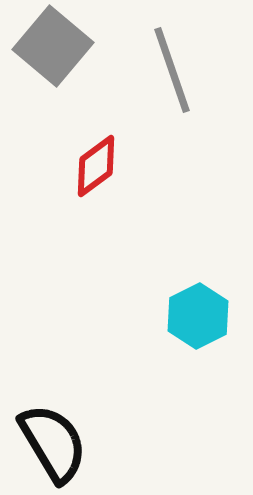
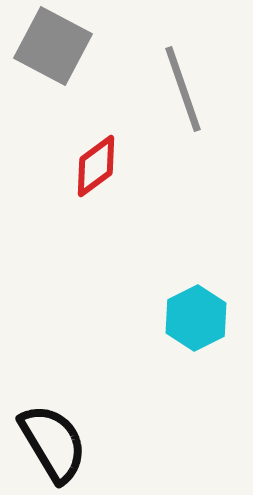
gray square: rotated 12 degrees counterclockwise
gray line: moved 11 px right, 19 px down
cyan hexagon: moved 2 px left, 2 px down
